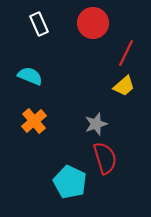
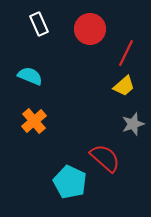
red circle: moved 3 px left, 6 px down
gray star: moved 37 px right
red semicircle: rotated 32 degrees counterclockwise
